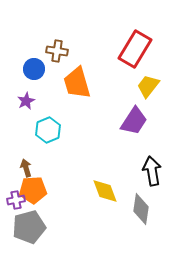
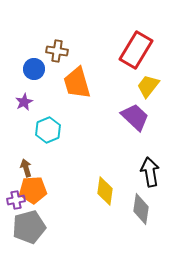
red rectangle: moved 1 px right, 1 px down
purple star: moved 2 px left, 1 px down
purple trapezoid: moved 1 px right, 4 px up; rotated 80 degrees counterclockwise
black arrow: moved 2 px left, 1 px down
yellow diamond: rotated 28 degrees clockwise
